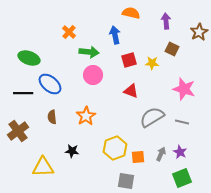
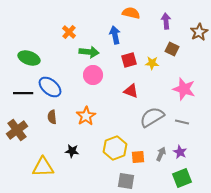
blue ellipse: moved 3 px down
brown cross: moved 1 px left, 1 px up
